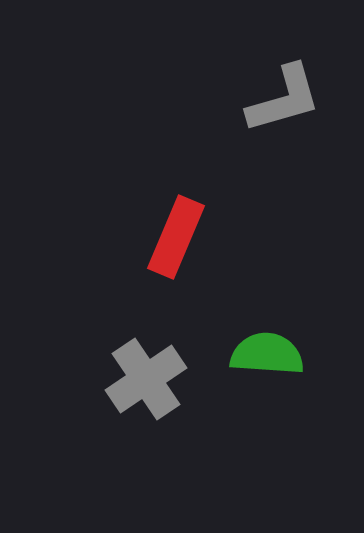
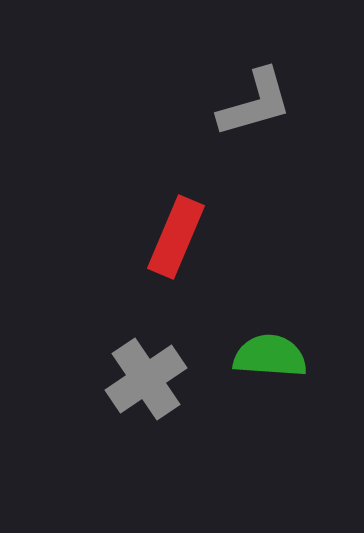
gray L-shape: moved 29 px left, 4 px down
green semicircle: moved 3 px right, 2 px down
